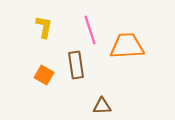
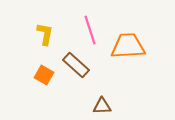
yellow L-shape: moved 1 px right, 7 px down
orange trapezoid: moved 1 px right
brown rectangle: rotated 40 degrees counterclockwise
